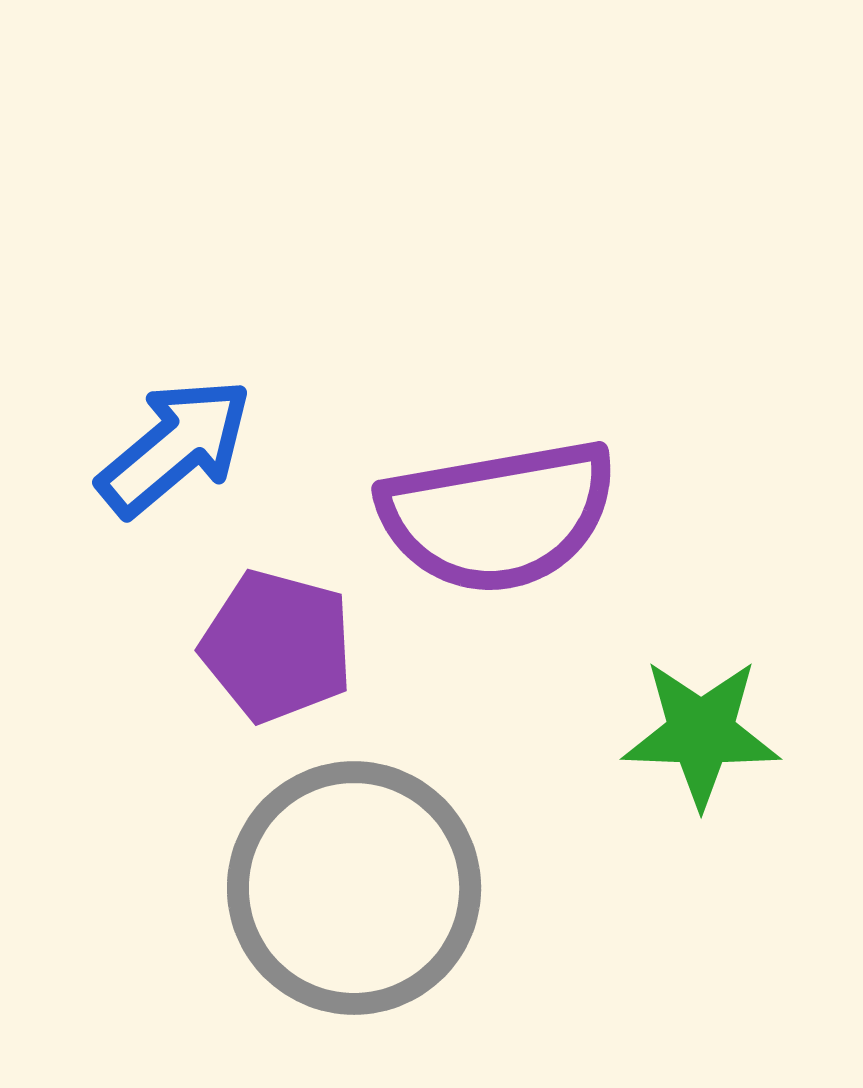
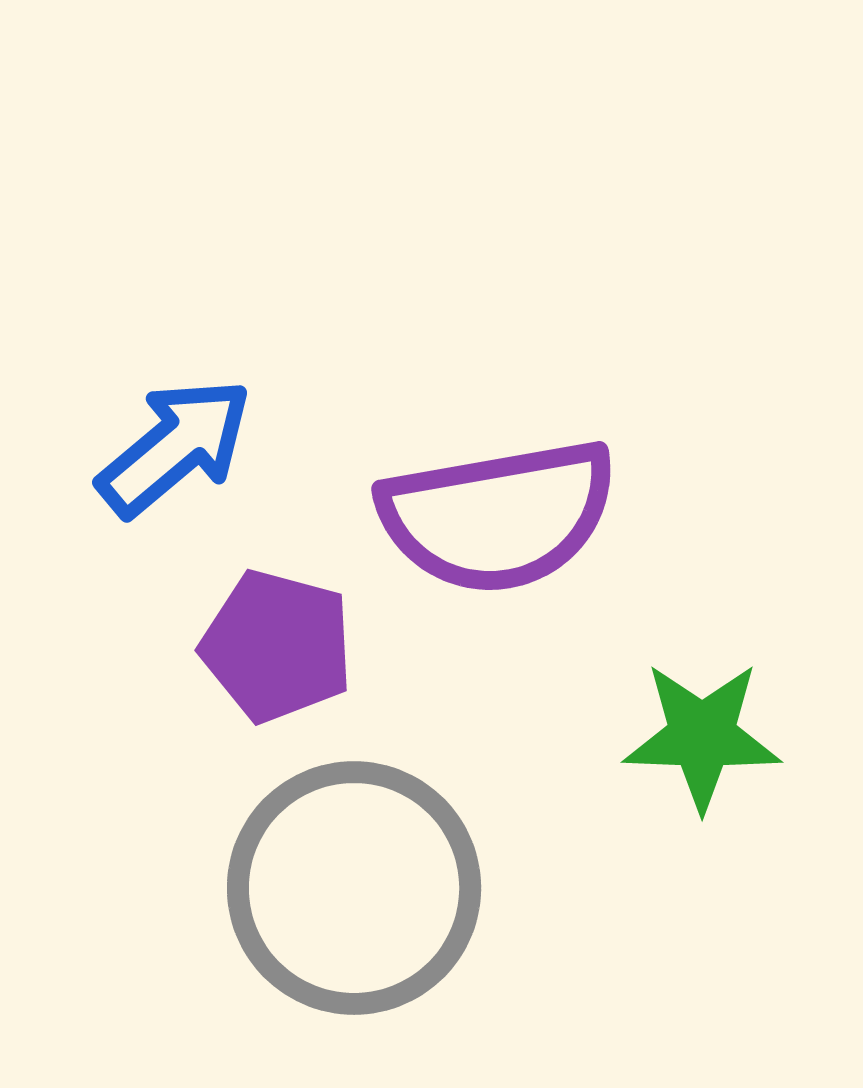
green star: moved 1 px right, 3 px down
